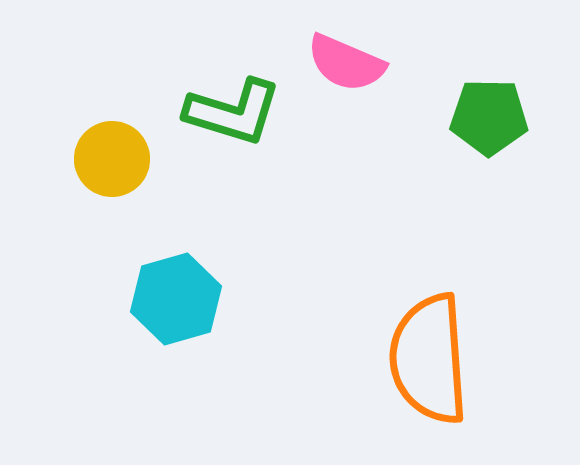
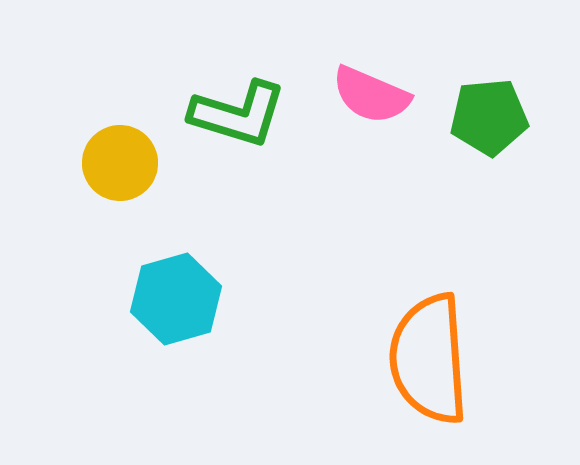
pink semicircle: moved 25 px right, 32 px down
green L-shape: moved 5 px right, 2 px down
green pentagon: rotated 6 degrees counterclockwise
yellow circle: moved 8 px right, 4 px down
